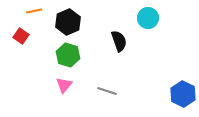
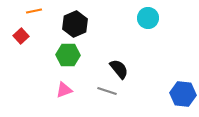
black hexagon: moved 7 px right, 2 px down
red square: rotated 14 degrees clockwise
black semicircle: moved 28 px down; rotated 20 degrees counterclockwise
green hexagon: rotated 15 degrees counterclockwise
pink triangle: moved 5 px down; rotated 30 degrees clockwise
blue hexagon: rotated 20 degrees counterclockwise
